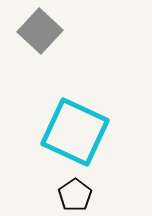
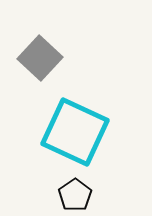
gray square: moved 27 px down
